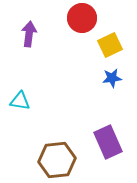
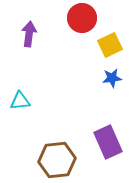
cyan triangle: rotated 15 degrees counterclockwise
